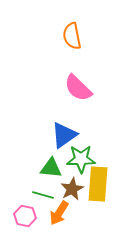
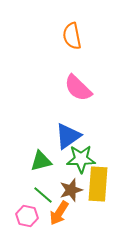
blue triangle: moved 4 px right, 1 px down
green triangle: moved 10 px left, 7 px up; rotated 20 degrees counterclockwise
brown star: moved 1 px left, 1 px down; rotated 10 degrees clockwise
green line: rotated 25 degrees clockwise
pink hexagon: moved 2 px right
